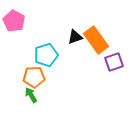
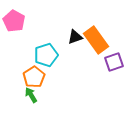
orange pentagon: rotated 30 degrees counterclockwise
